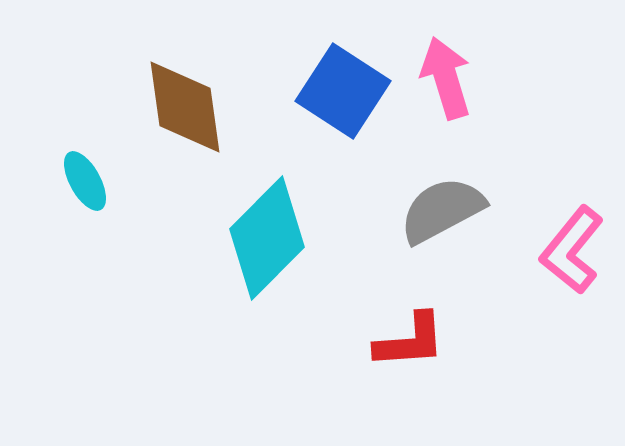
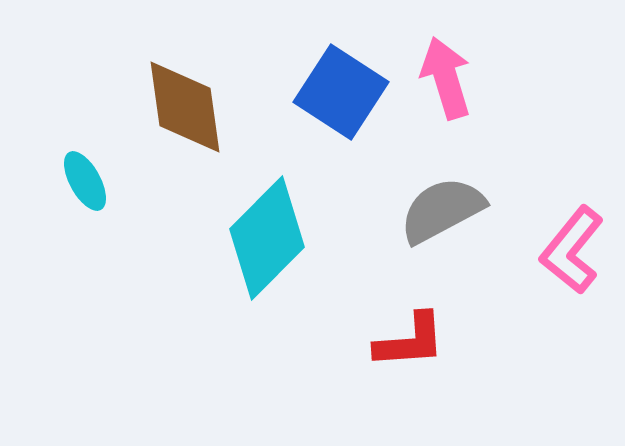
blue square: moved 2 px left, 1 px down
